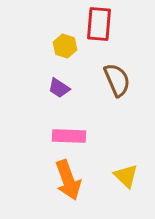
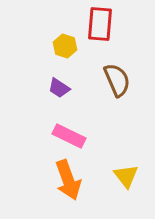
red rectangle: moved 1 px right
pink rectangle: rotated 24 degrees clockwise
yellow triangle: rotated 8 degrees clockwise
